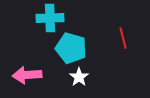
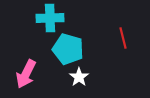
cyan pentagon: moved 3 px left, 1 px down
pink arrow: moved 1 px left, 1 px up; rotated 60 degrees counterclockwise
